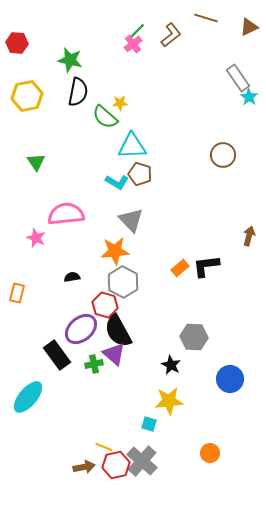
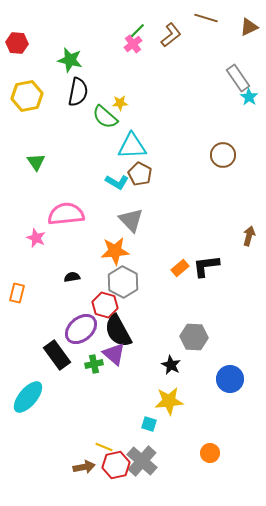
brown pentagon at (140, 174): rotated 10 degrees clockwise
